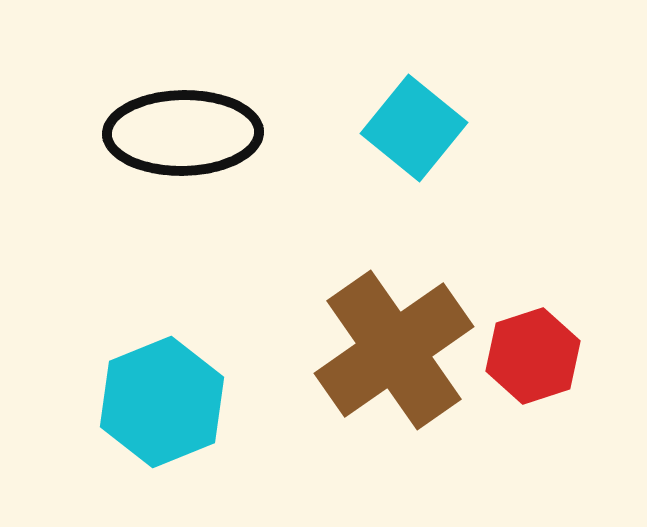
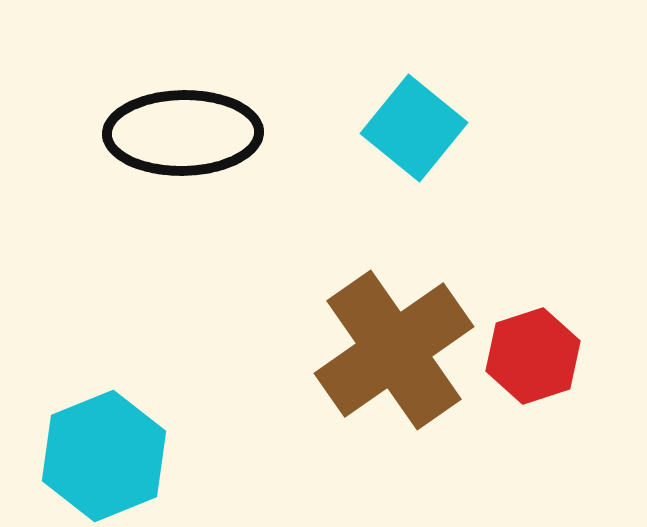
cyan hexagon: moved 58 px left, 54 px down
